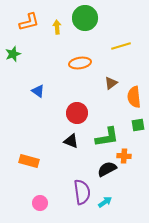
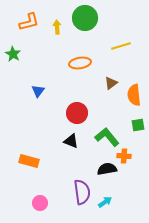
green star: rotated 21 degrees counterclockwise
blue triangle: rotated 32 degrees clockwise
orange semicircle: moved 2 px up
green L-shape: rotated 120 degrees counterclockwise
black semicircle: rotated 18 degrees clockwise
